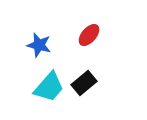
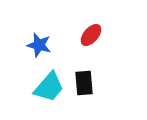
red ellipse: moved 2 px right
black rectangle: rotated 55 degrees counterclockwise
